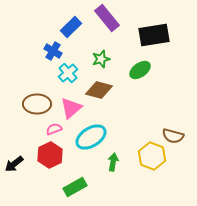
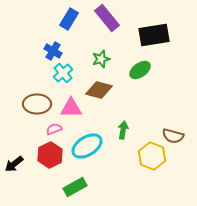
blue rectangle: moved 2 px left, 8 px up; rotated 15 degrees counterclockwise
cyan cross: moved 5 px left
pink triangle: rotated 40 degrees clockwise
cyan ellipse: moved 4 px left, 9 px down
green arrow: moved 10 px right, 32 px up
